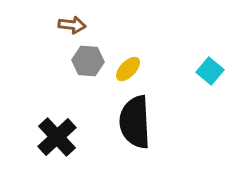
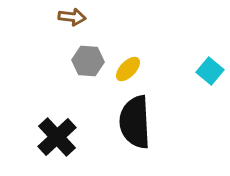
brown arrow: moved 8 px up
